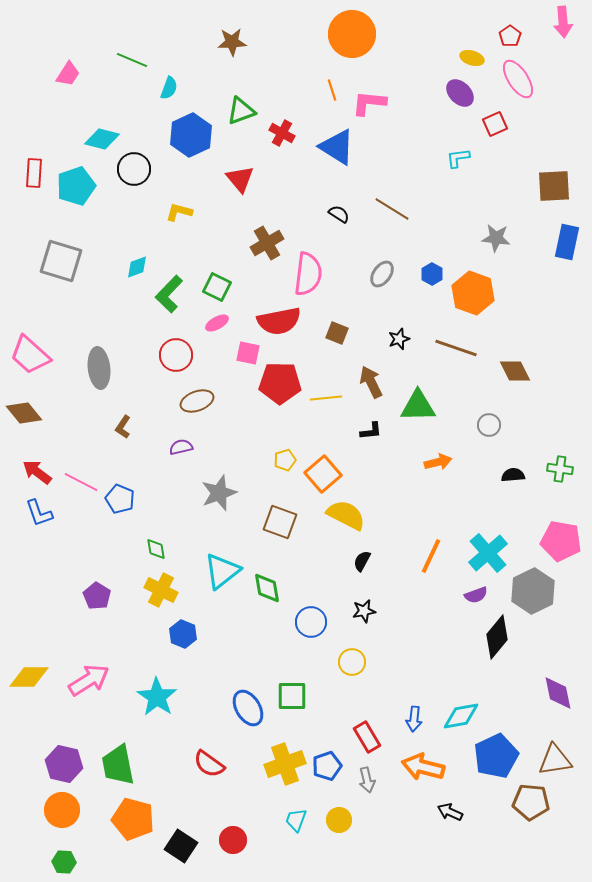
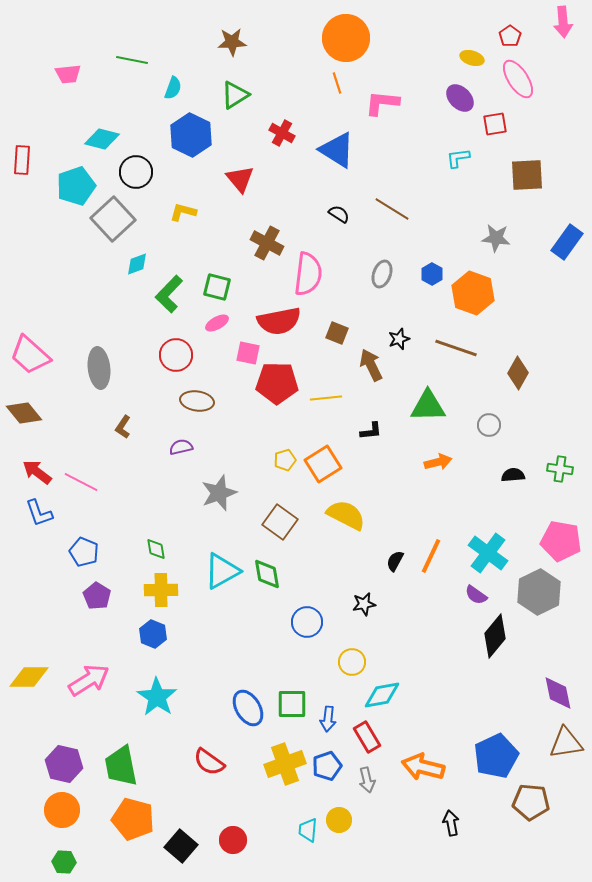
orange circle at (352, 34): moved 6 px left, 4 px down
green line at (132, 60): rotated 12 degrees counterclockwise
pink trapezoid at (68, 74): rotated 52 degrees clockwise
cyan semicircle at (169, 88): moved 4 px right
orange line at (332, 90): moved 5 px right, 7 px up
purple ellipse at (460, 93): moved 5 px down
pink L-shape at (369, 103): moved 13 px right
green triangle at (241, 111): moved 6 px left, 16 px up; rotated 12 degrees counterclockwise
red square at (495, 124): rotated 15 degrees clockwise
blue hexagon at (191, 135): rotated 9 degrees counterclockwise
blue triangle at (337, 147): moved 3 px down
black circle at (134, 169): moved 2 px right, 3 px down
red rectangle at (34, 173): moved 12 px left, 13 px up
brown square at (554, 186): moved 27 px left, 11 px up
yellow L-shape at (179, 212): moved 4 px right
blue rectangle at (567, 242): rotated 24 degrees clockwise
brown cross at (267, 243): rotated 32 degrees counterclockwise
gray square at (61, 261): moved 52 px right, 42 px up; rotated 30 degrees clockwise
cyan diamond at (137, 267): moved 3 px up
gray ellipse at (382, 274): rotated 16 degrees counterclockwise
green square at (217, 287): rotated 12 degrees counterclockwise
brown diamond at (515, 371): moved 3 px right, 2 px down; rotated 56 degrees clockwise
brown arrow at (371, 382): moved 17 px up
red pentagon at (280, 383): moved 3 px left
brown ellipse at (197, 401): rotated 28 degrees clockwise
green triangle at (418, 406): moved 10 px right
orange square at (323, 474): moved 10 px up; rotated 9 degrees clockwise
blue pentagon at (120, 499): moved 36 px left, 53 px down
brown square at (280, 522): rotated 16 degrees clockwise
cyan cross at (488, 553): rotated 12 degrees counterclockwise
black semicircle at (362, 561): moved 33 px right
cyan triangle at (222, 571): rotated 9 degrees clockwise
green diamond at (267, 588): moved 14 px up
yellow cross at (161, 590): rotated 28 degrees counterclockwise
gray hexagon at (533, 591): moved 6 px right, 1 px down
purple semicircle at (476, 595): rotated 55 degrees clockwise
black star at (364, 611): moved 7 px up
blue circle at (311, 622): moved 4 px left
blue hexagon at (183, 634): moved 30 px left
black diamond at (497, 637): moved 2 px left, 1 px up
green square at (292, 696): moved 8 px down
cyan diamond at (461, 716): moved 79 px left, 21 px up
blue arrow at (414, 719): moved 86 px left
brown triangle at (555, 760): moved 11 px right, 17 px up
red semicircle at (209, 764): moved 2 px up
green trapezoid at (118, 765): moved 3 px right, 1 px down
black arrow at (450, 812): moved 1 px right, 11 px down; rotated 55 degrees clockwise
cyan trapezoid at (296, 820): moved 12 px right, 10 px down; rotated 15 degrees counterclockwise
black square at (181, 846): rotated 8 degrees clockwise
